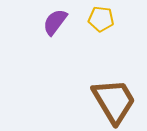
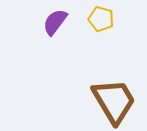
yellow pentagon: rotated 10 degrees clockwise
